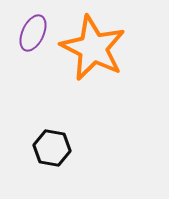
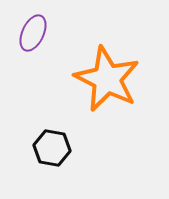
orange star: moved 14 px right, 31 px down
